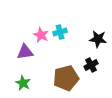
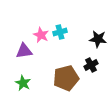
purple triangle: moved 1 px left, 1 px up
